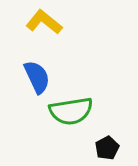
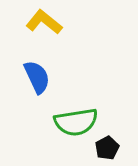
green semicircle: moved 5 px right, 11 px down
